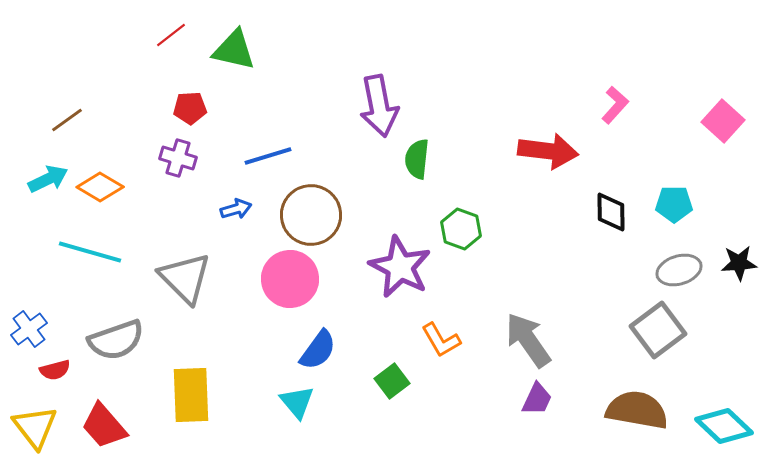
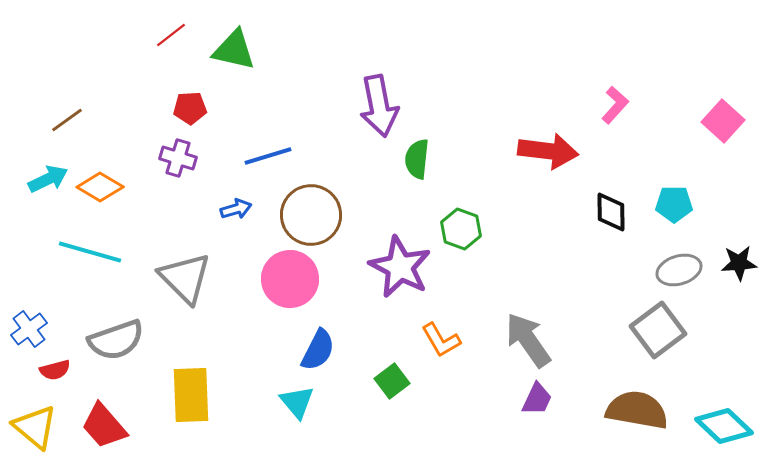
blue semicircle: rotated 9 degrees counterclockwise
yellow triangle: rotated 12 degrees counterclockwise
